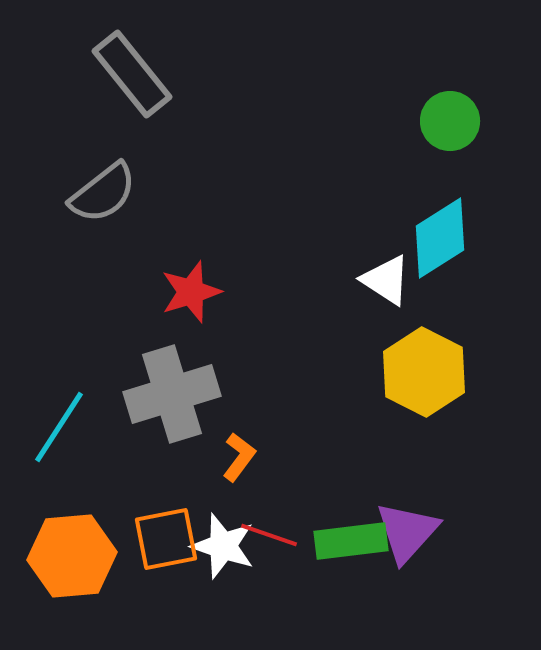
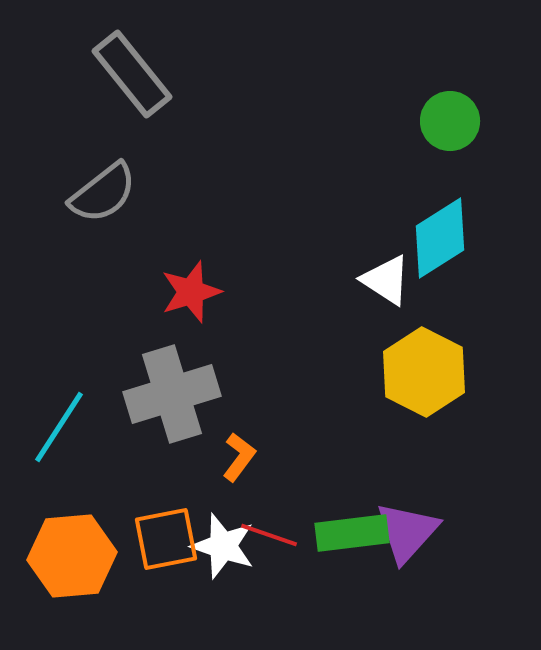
green rectangle: moved 1 px right, 8 px up
